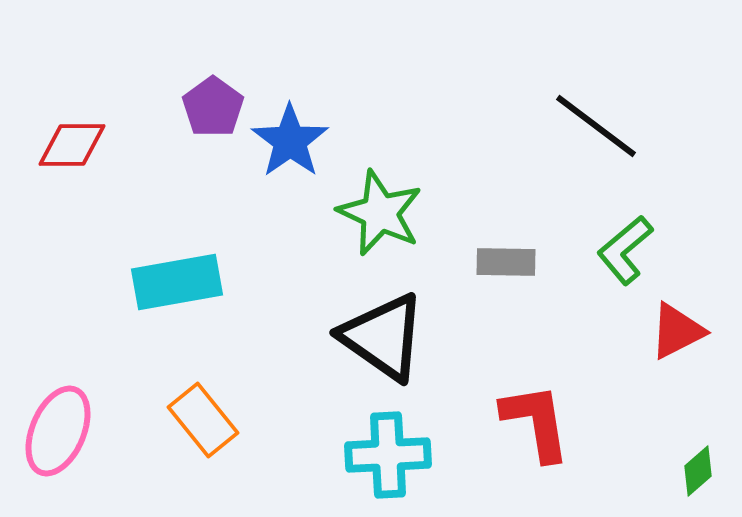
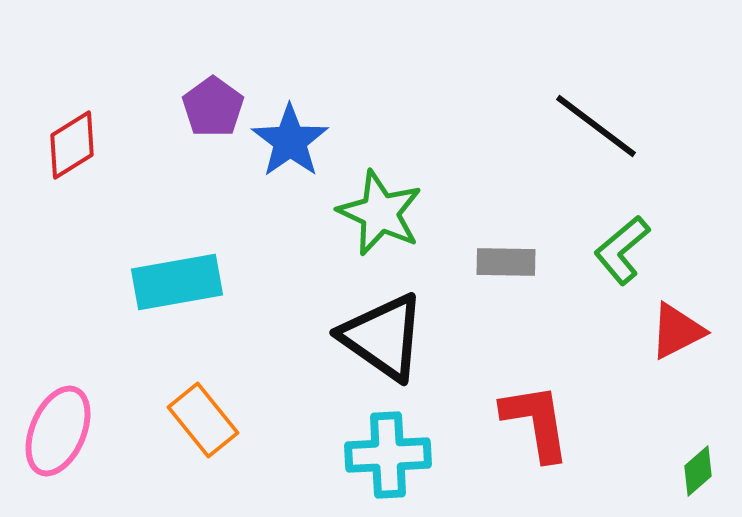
red diamond: rotated 32 degrees counterclockwise
green L-shape: moved 3 px left
